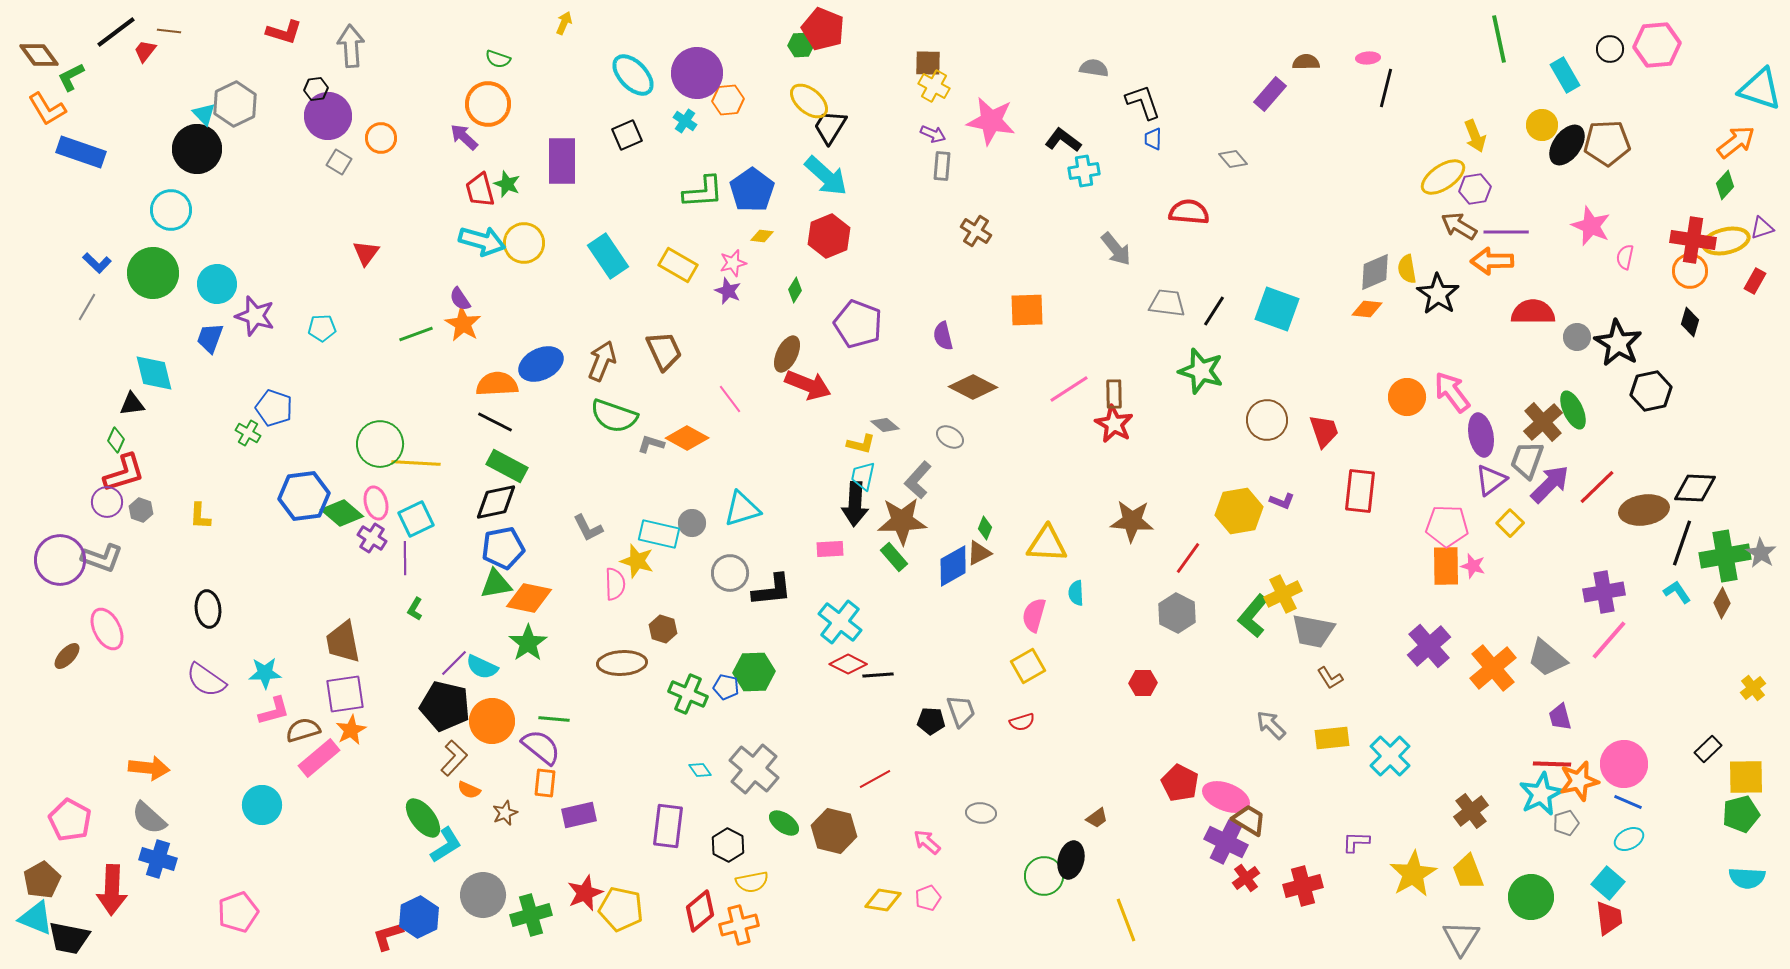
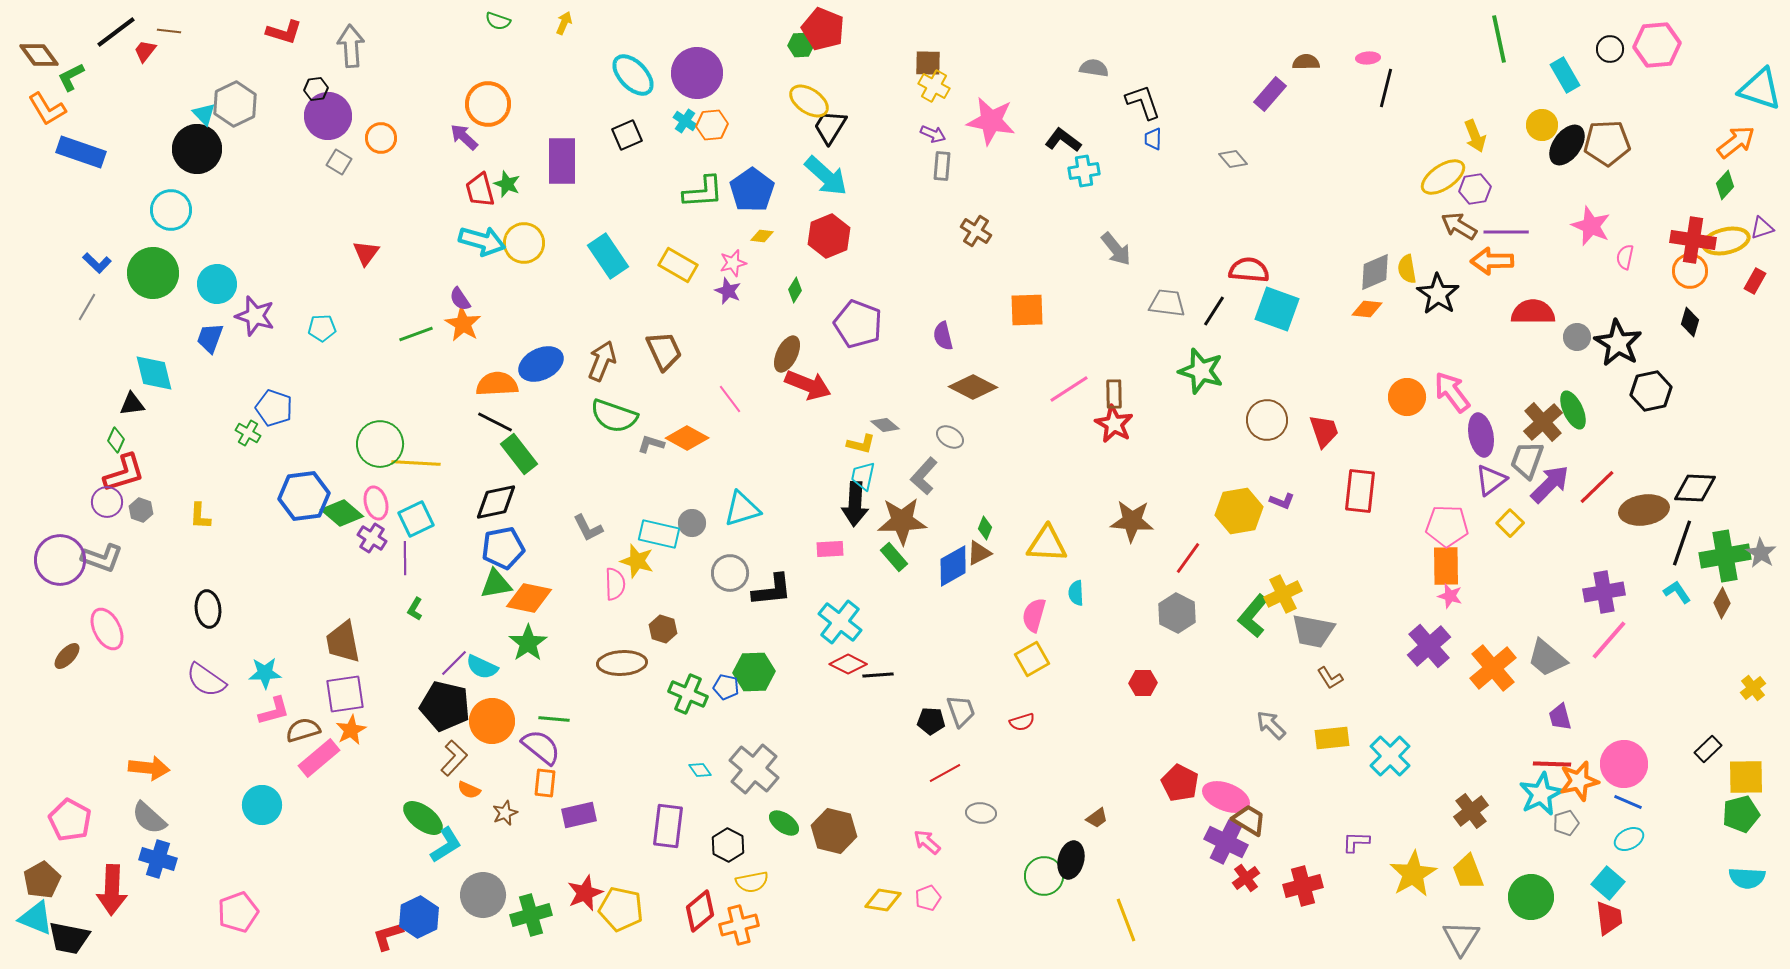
green semicircle at (498, 59): moved 38 px up
orange hexagon at (728, 100): moved 16 px left, 25 px down
yellow ellipse at (809, 101): rotated 6 degrees counterclockwise
red semicircle at (1189, 212): moved 60 px right, 58 px down
green rectangle at (507, 466): moved 12 px right, 12 px up; rotated 24 degrees clockwise
gray L-shape at (918, 480): moved 6 px right, 4 px up
pink star at (1473, 566): moved 23 px left, 30 px down
yellow square at (1028, 666): moved 4 px right, 7 px up
red line at (875, 779): moved 70 px right, 6 px up
green ellipse at (423, 818): rotated 15 degrees counterclockwise
